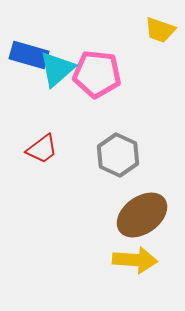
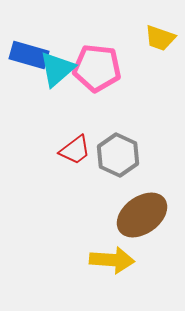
yellow trapezoid: moved 8 px down
pink pentagon: moved 6 px up
red trapezoid: moved 33 px right, 1 px down
yellow arrow: moved 23 px left
